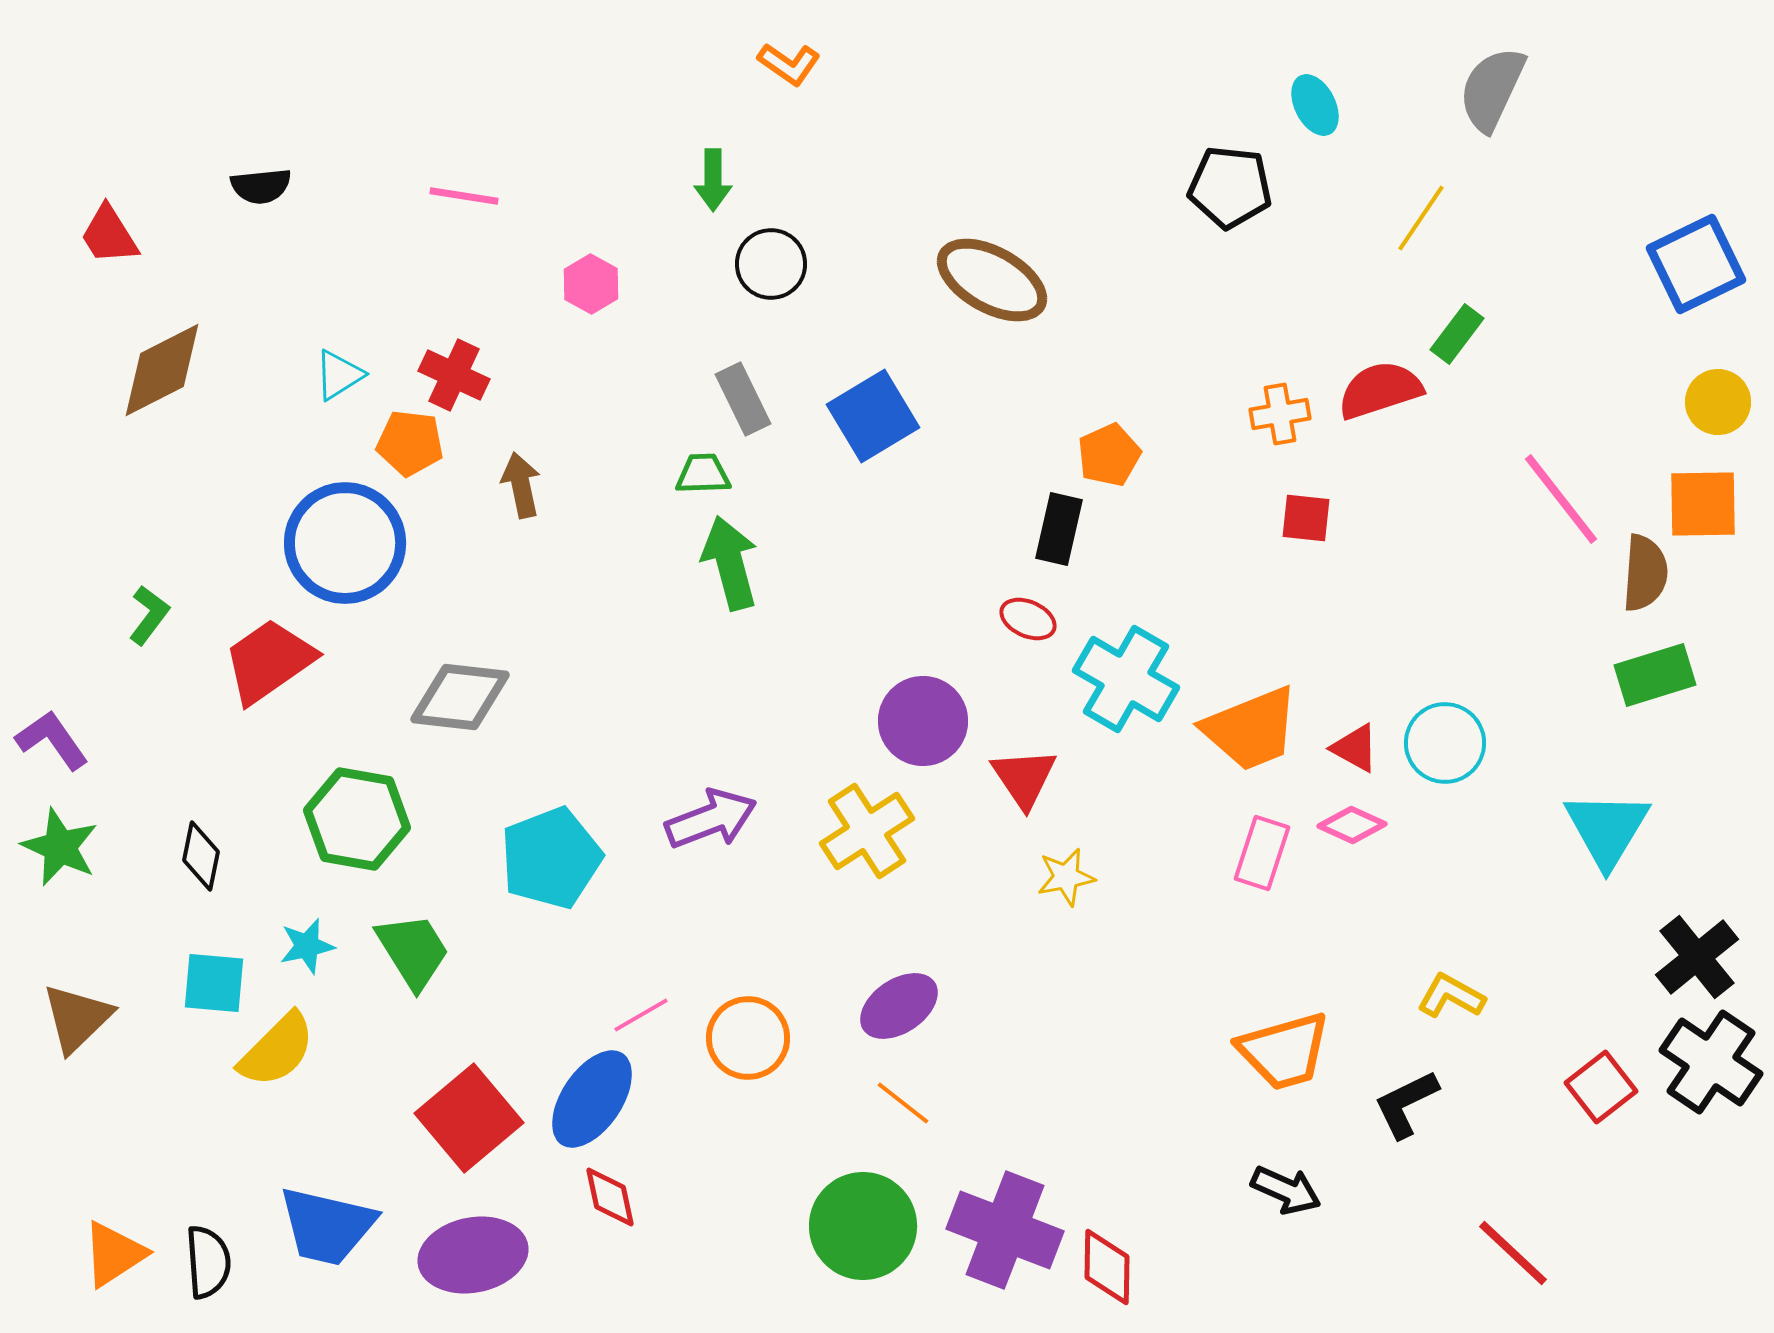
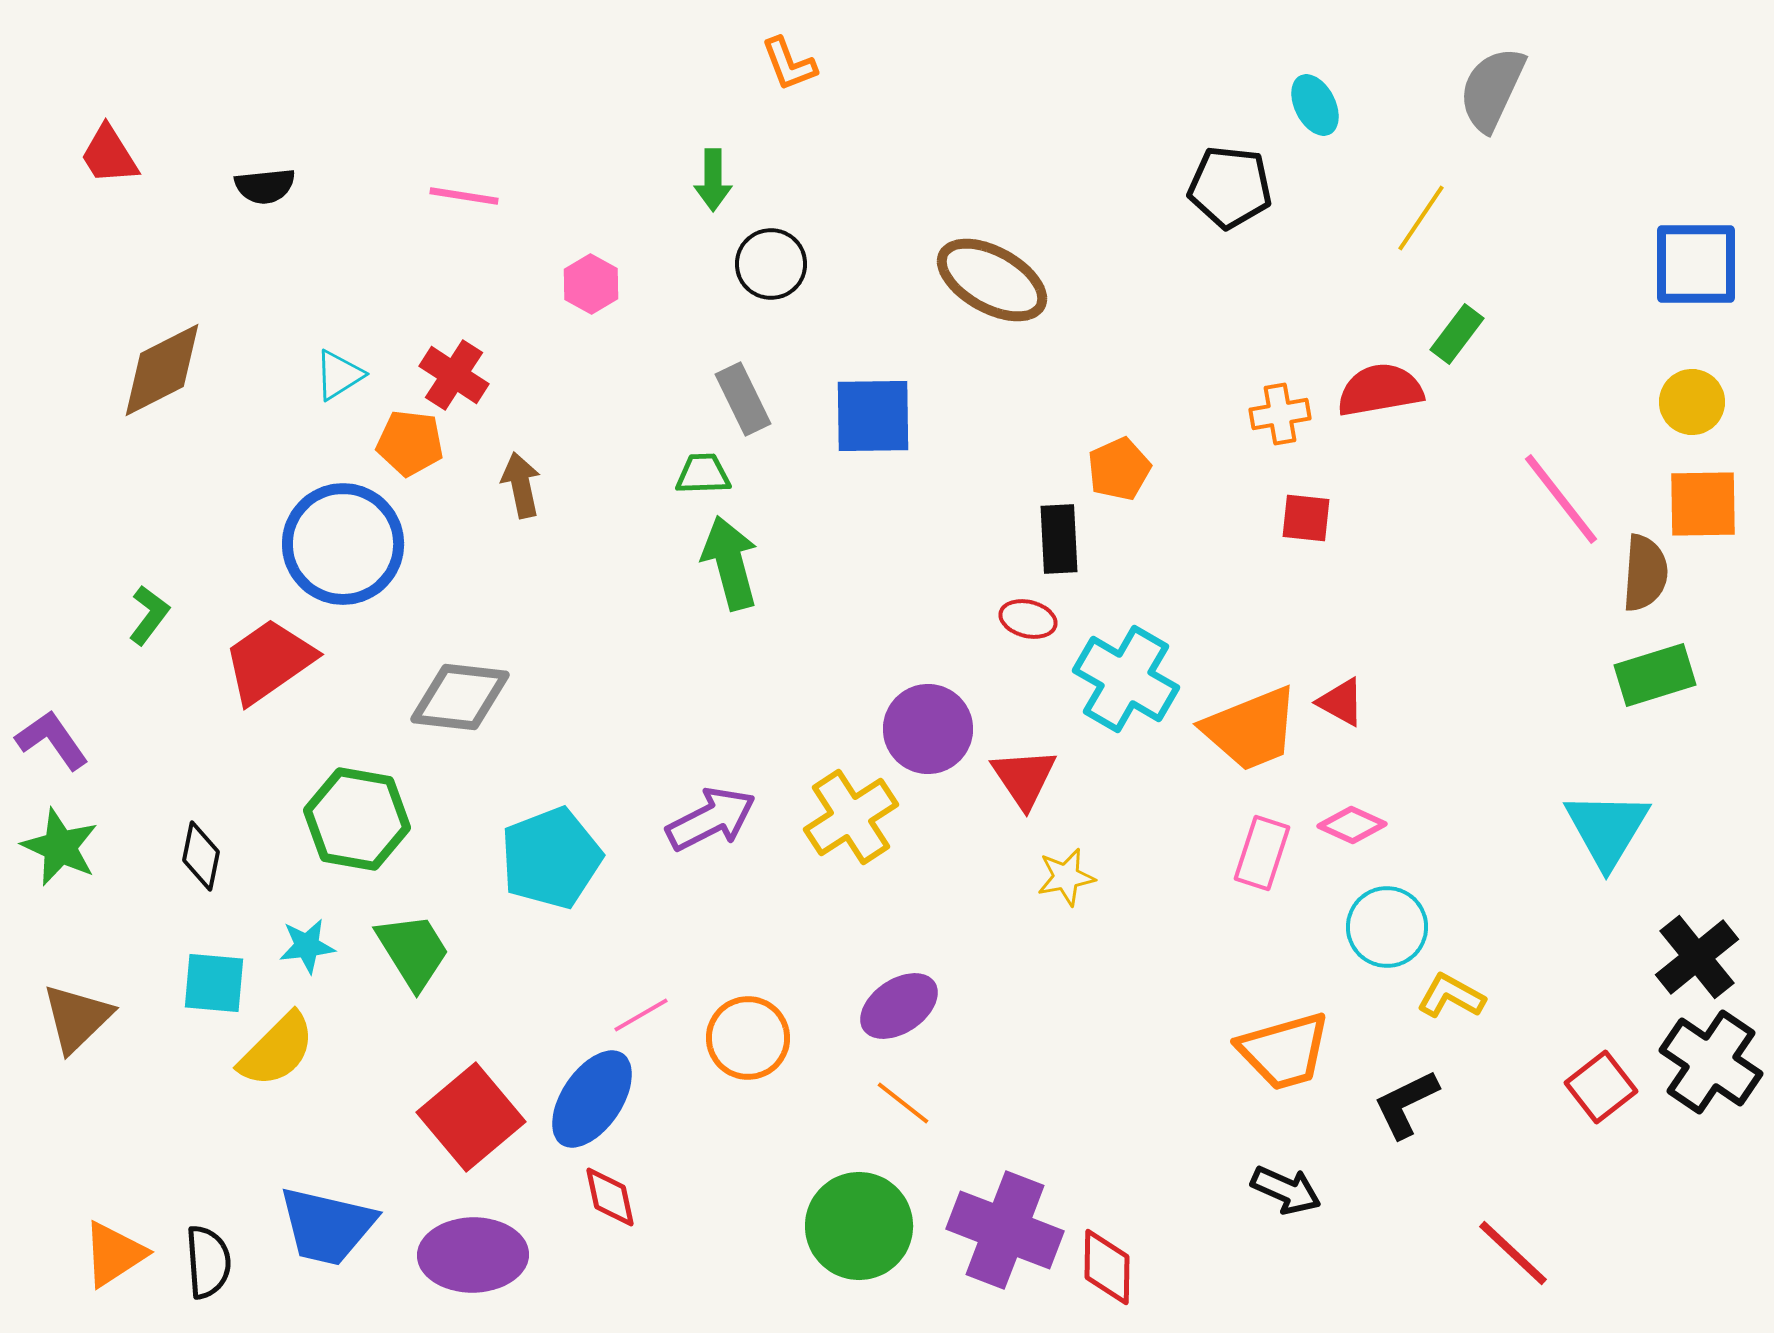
orange L-shape at (789, 64): rotated 34 degrees clockwise
black semicircle at (261, 186): moved 4 px right
red trapezoid at (109, 235): moved 80 px up
blue square at (1696, 264): rotated 26 degrees clockwise
red cross at (454, 375): rotated 8 degrees clockwise
red semicircle at (1380, 390): rotated 8 degrees clockwise
yellow circle at (1718, 402): moved 26 px left
blue square at (873, 416): rotated 30 degrees clockwise
orange pentagon at (1109, 455): moved 10 px right, 14 px down
black rectangle at (1059, 529): moved 10 px down; rotated 16 degrees counterclockwise
blue circle at (345, 543): moved 2 px left, 1 px down
red ellipse at (1028, 619): rotated 10 degrees counterclockwise
purple circle at (923, 721): moved 5 px right, 8 px down
cyan circle at (1445, 743): moved 58 px left, 184 px down
red triangle at (1355, 748): moved 14 px left, 46 px up
purple arrow at (711, 819): rotated 6 degrees counterclockwise
yellow cross at (867, 831): moved 16 px left, 14 px up
cyan star at (307, 946): rotated 6 degrees clockwise
red square at (469, 1118): moved 2 px right, 1 px up
green circle at (863, 1226): moved 4 px left
purple ellipse at (473, 1255): rotated 10 degrees clockwise
